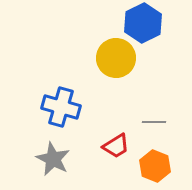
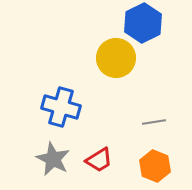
gray line: rotated 10 degrees counterclockwise
red trapezoid: moved 17 px left, 14 px down
